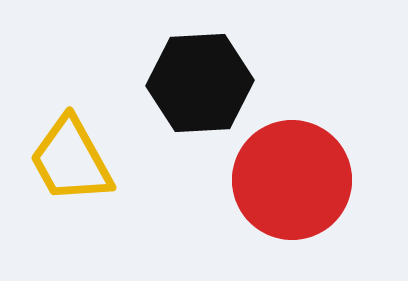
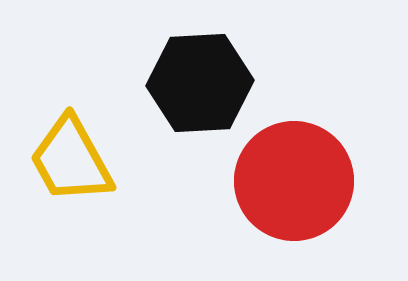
red circle: moved 2 px right, 1 px down
